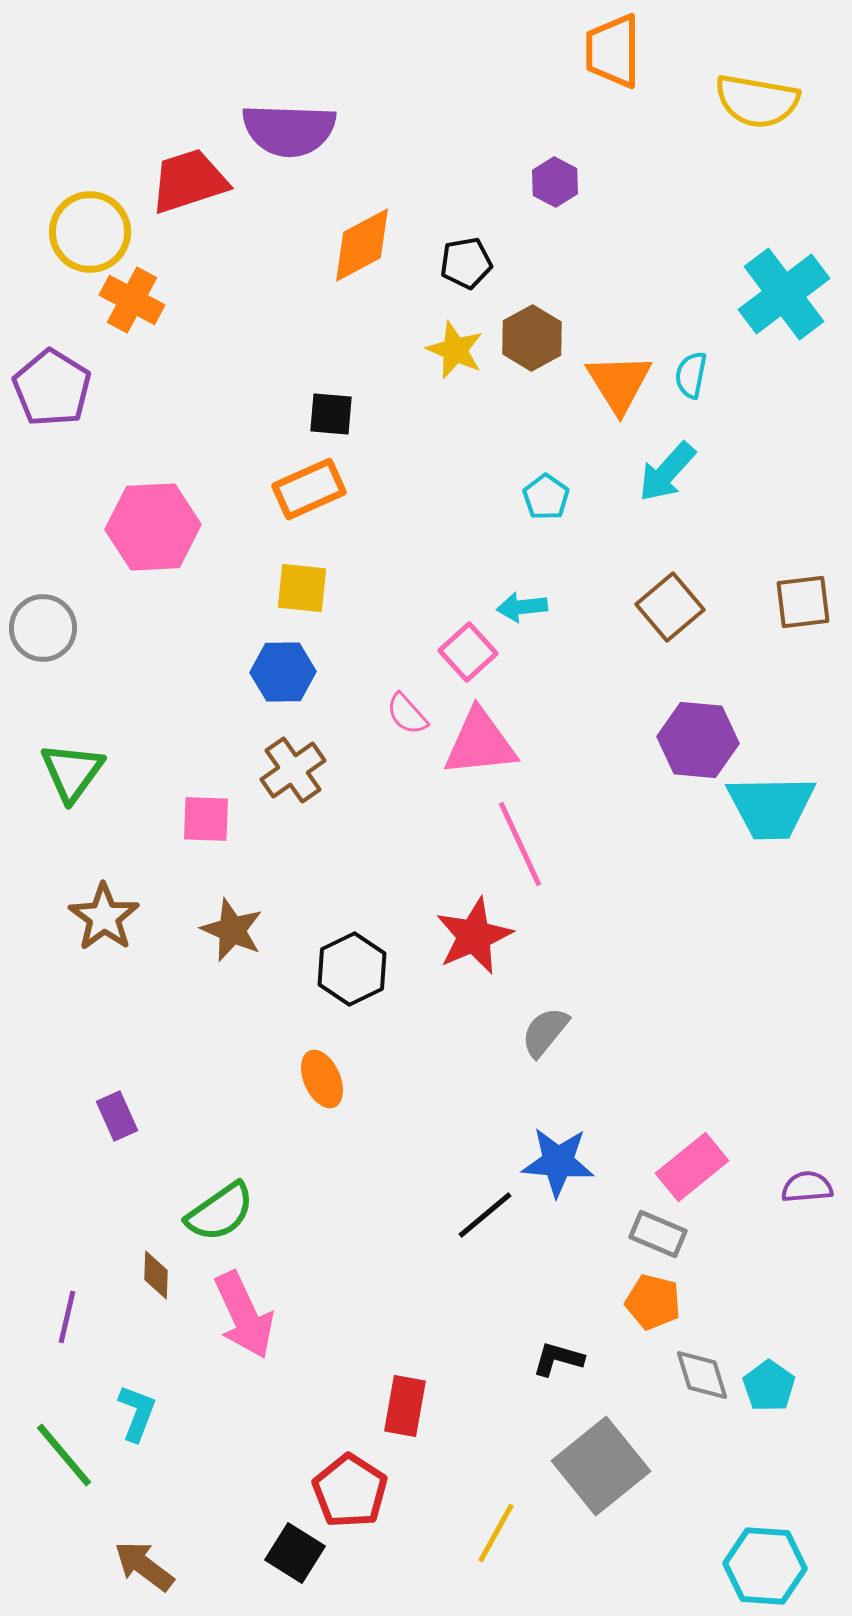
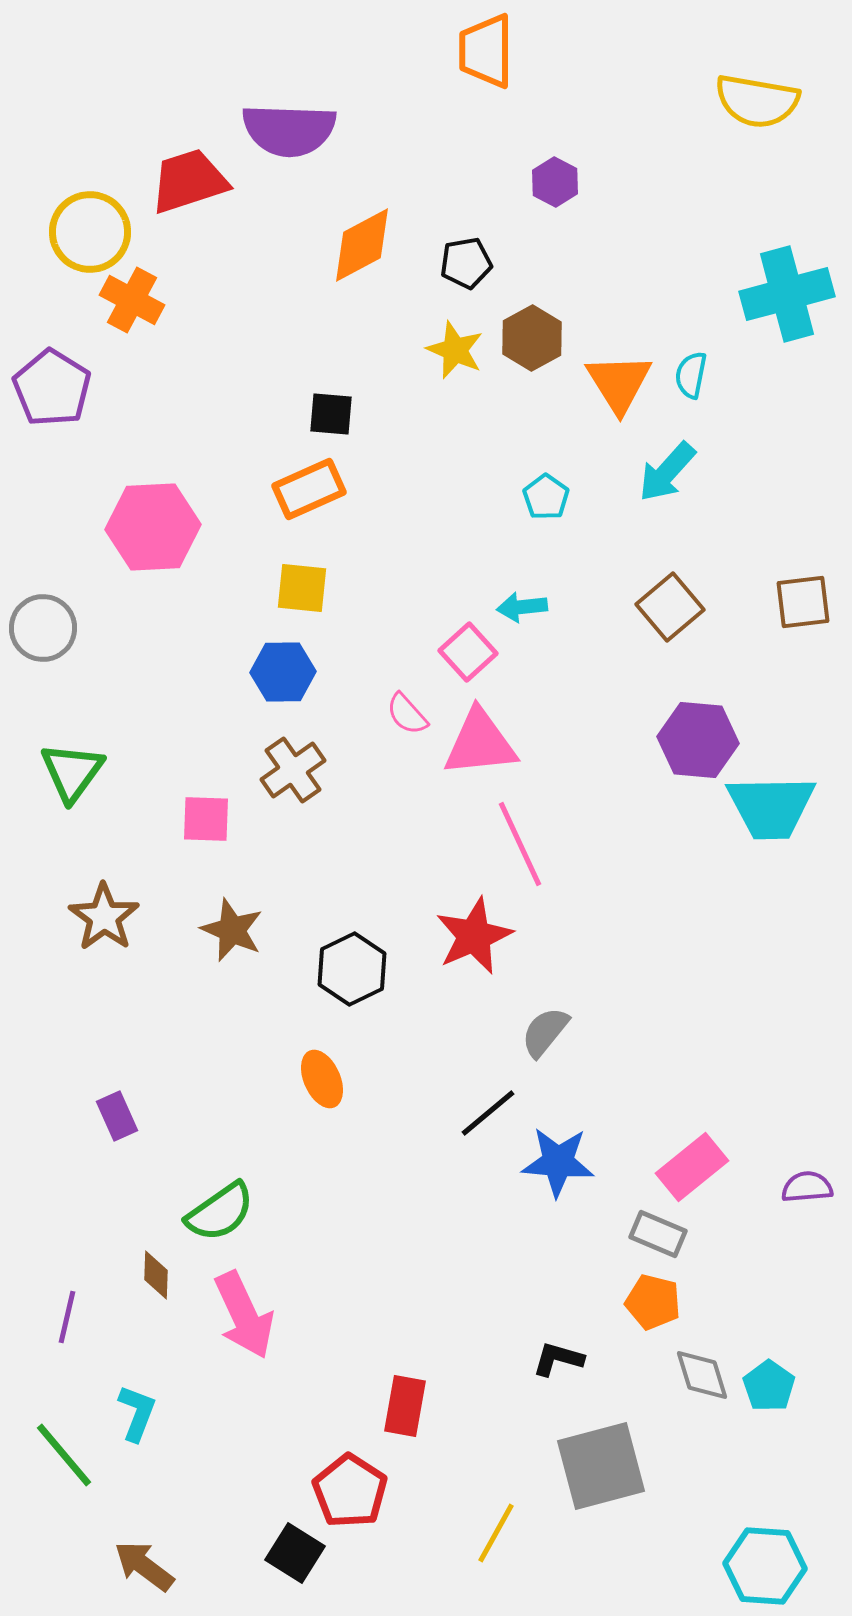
orange trapezoid at (613, 51): moved 127 px left
cyan cross at (784, 294): moved 3 px right; rotated 22 degrees clockwise
black line at (485, 1215): moved 3 px right, 102 px up
gray square at (601, 1466): rotated 24 degrees clockwise
